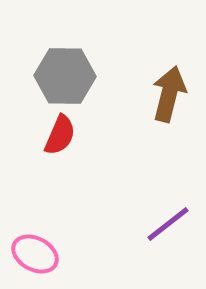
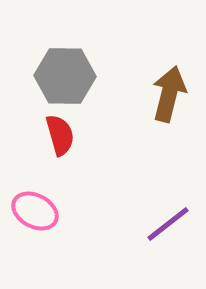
red semicircle: rotated 39 degrees counterclockwise
pink ellipse: moved 43 px up
